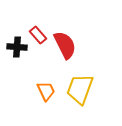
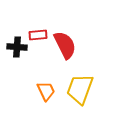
red rectangle: rotated 54 degrees counterclockwise
